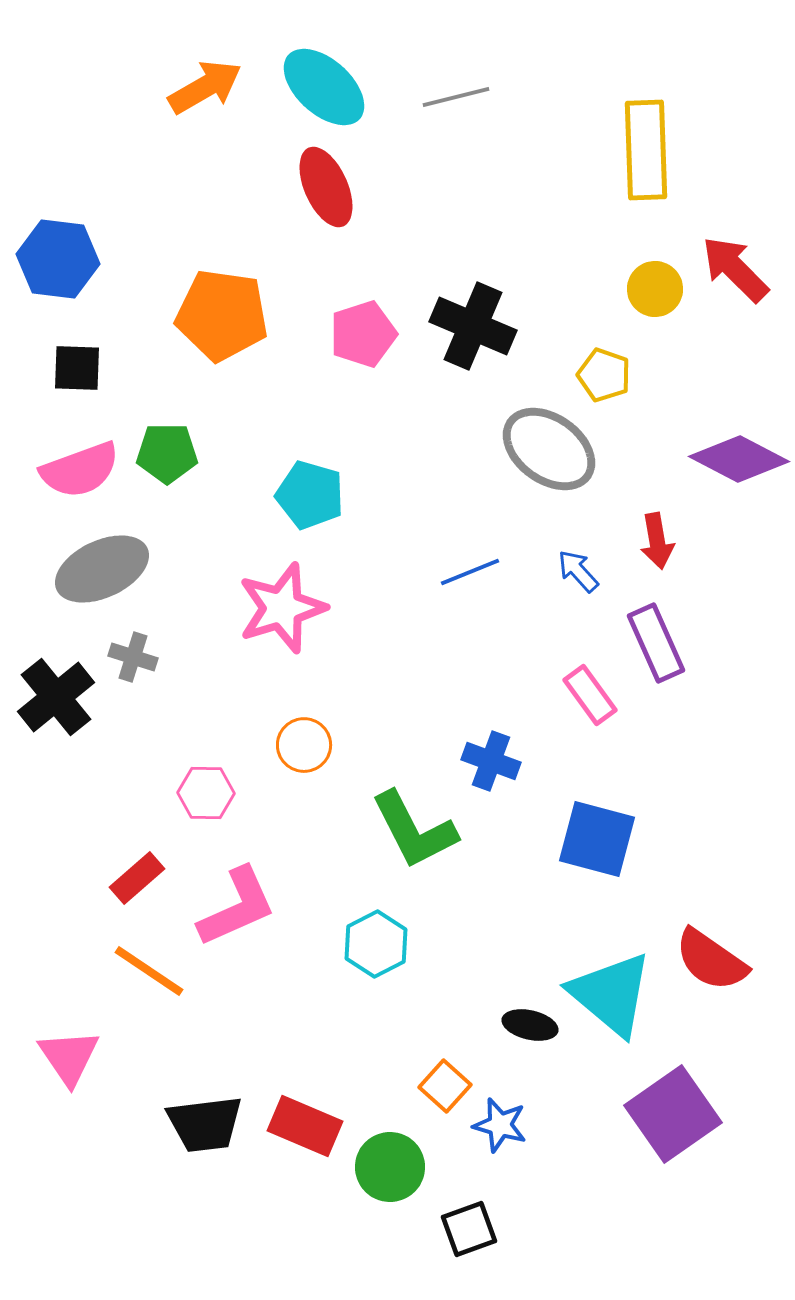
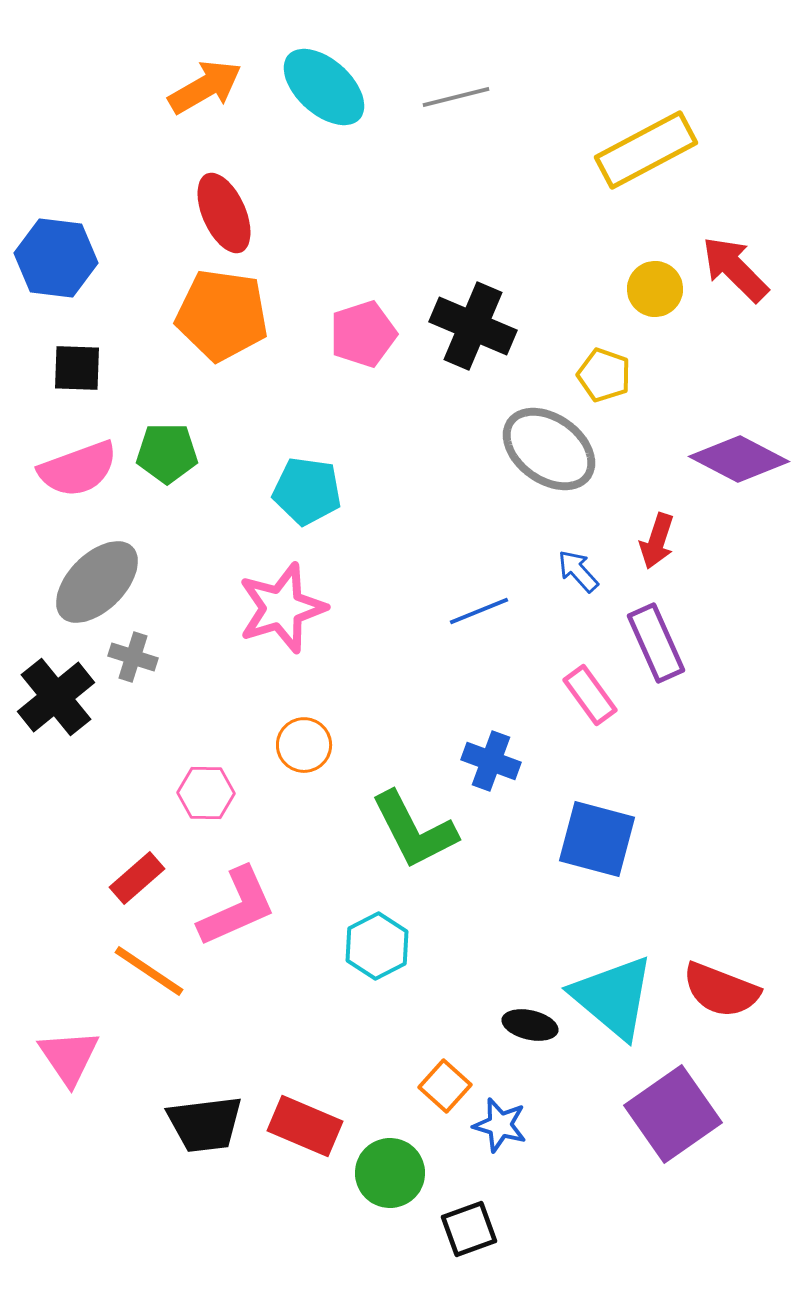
yellow rectangle at (646, 150): rotated 64 degrees clockwise
red ellipse at (326, 187): moved 102 px left, 26 px down
blue hexagon at (58, 259): moved 2 px left, 1 px up
pink semicircle at (80, 470): moved 2 px left, 1 px up
cyan pentagon at (310, 495): moved 3 px left, 4 px up; rotated 8 degrees counterclockwise
red arrow at (657, 541): rotated 28 degrees clockwise
gray ellipse at (102, 569): moved 5 px left, 13 px down; rotated 20 degrees counterclockwise
blue line at (470, 572): moved 9 px right, 39 px down
cyan hexagon at (376, 944): moved 1 px right, 2 px down
red semicircle at (711, 960): moved 10 px right, 30 px down; rotated 14 degrees counterclockwise
cyan triangle at (611, 994): moved 2 px right, 3 px down
green circle at (390, 1167): moved 6 px down
